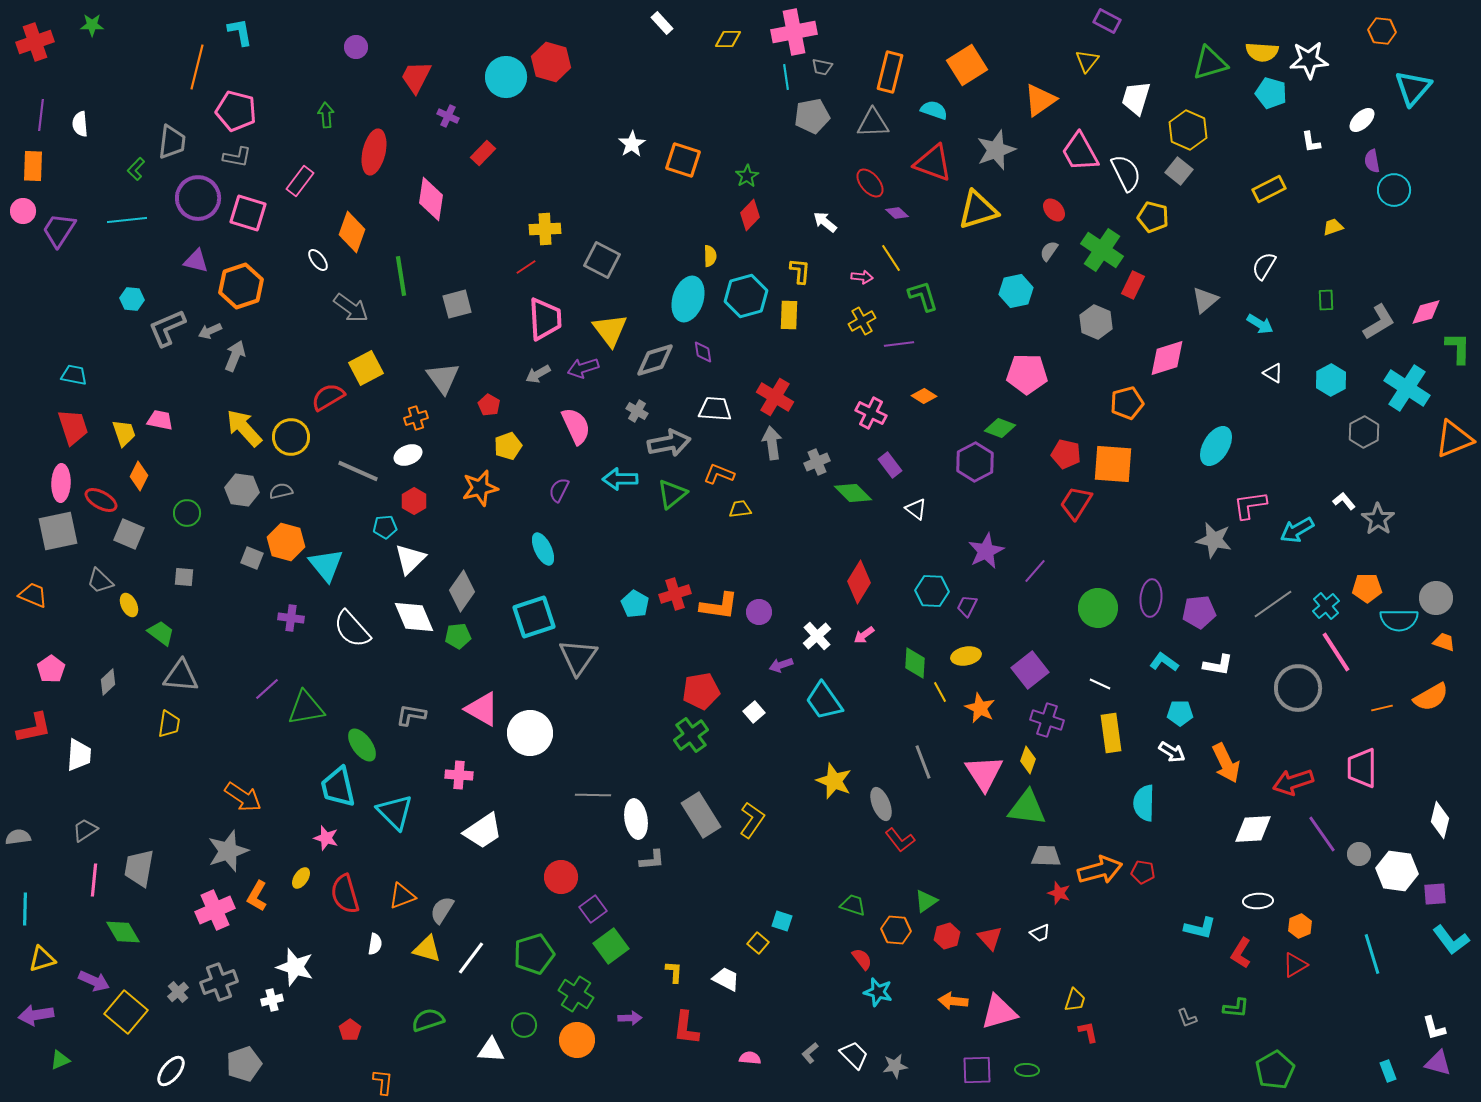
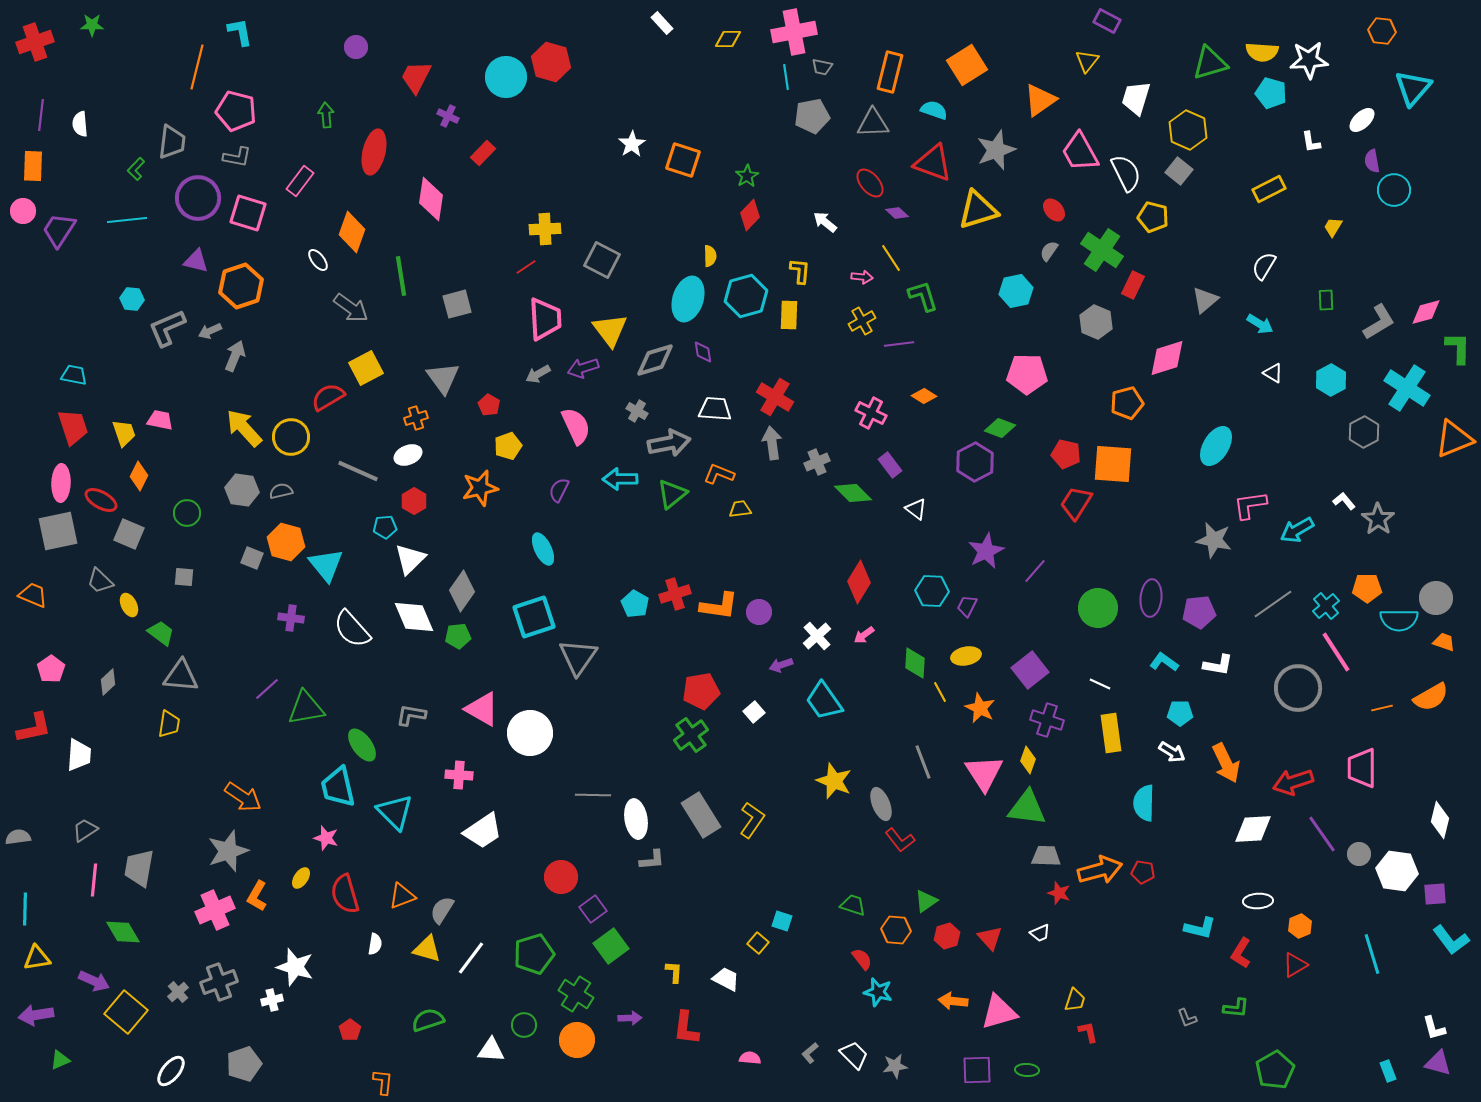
yellow trapezoid at (1333, 227): rotated 40 degrees counterclockwise
yellow triangle at (42, 959): moved 5 px left, 1 px up; rotated 8 degrees clockwise
